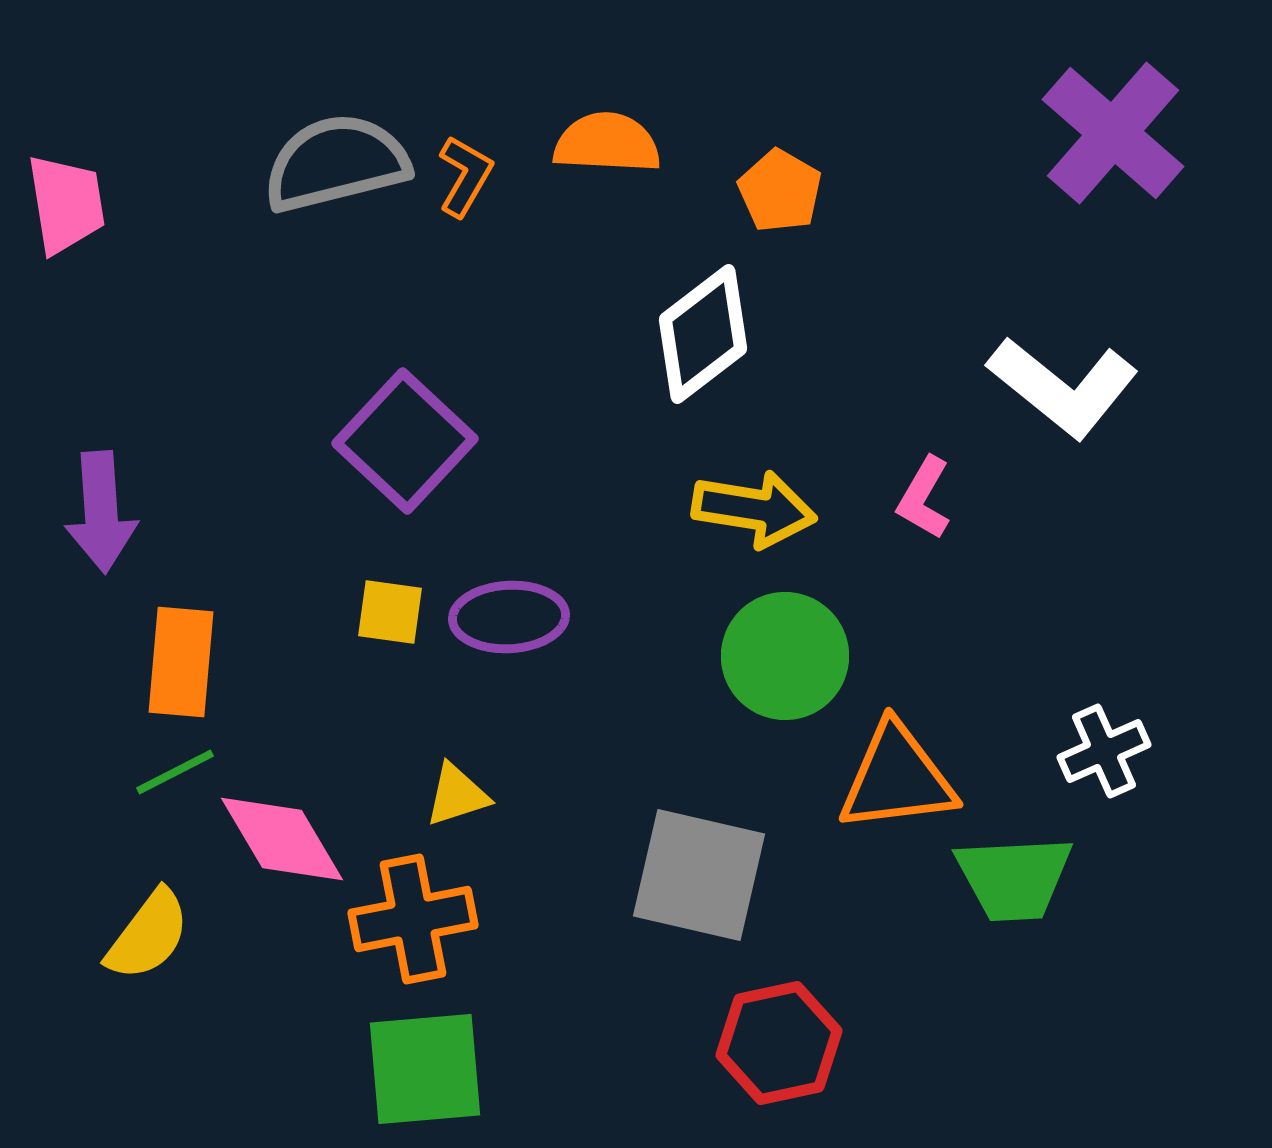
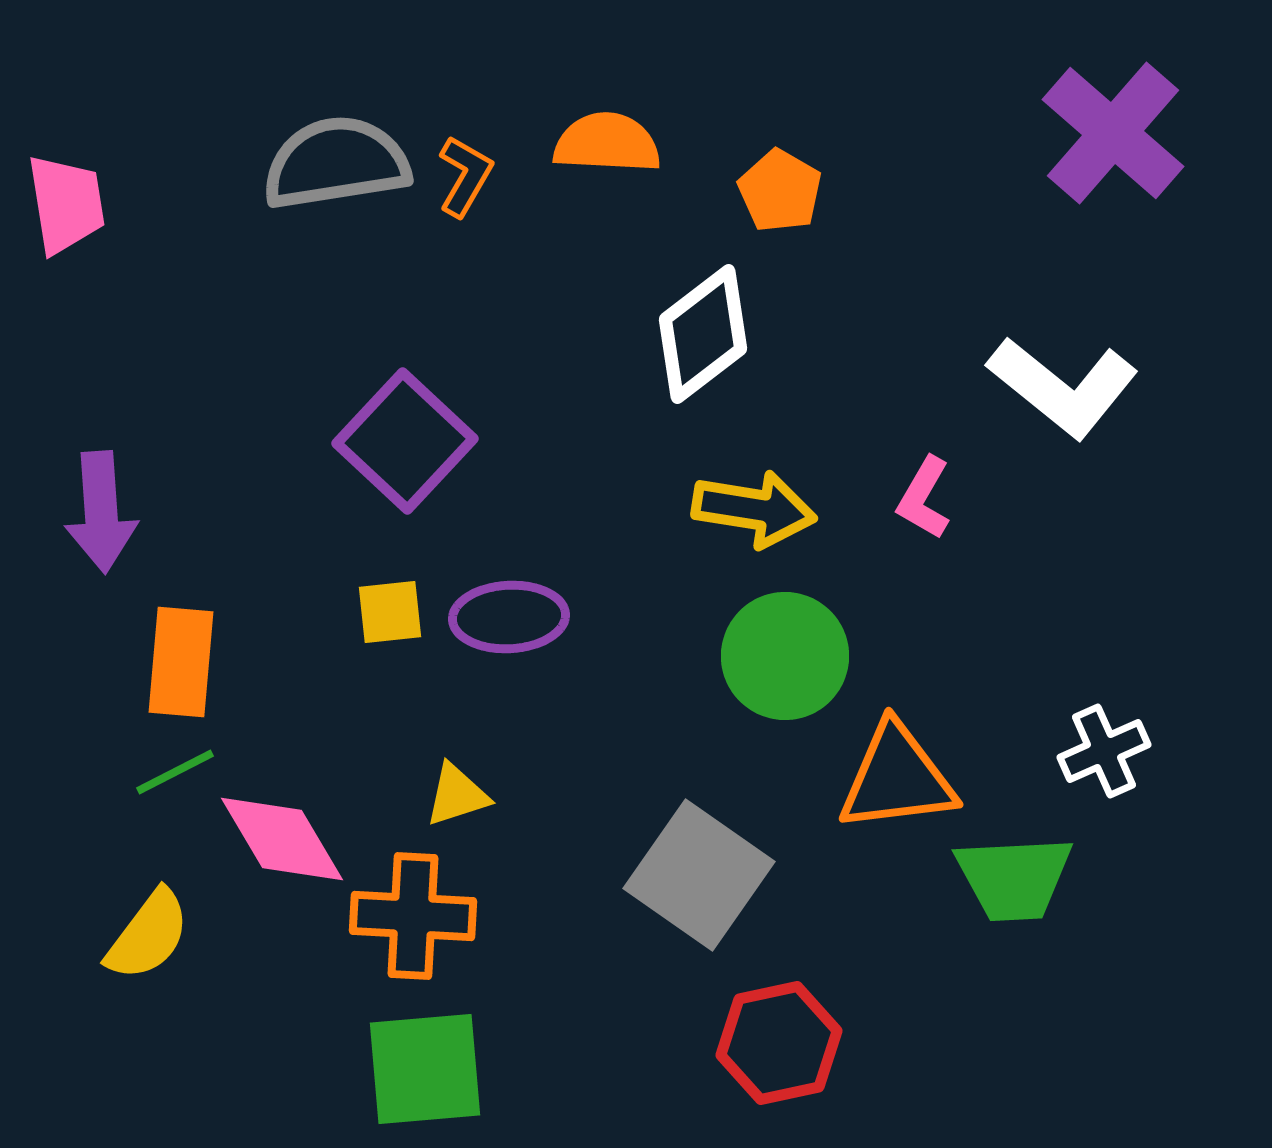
gray semicircle: rotated 5 degrees clockwise
yellow square: rotated 14 degrees counterclockwise
gray square: rotated 22 degrees clockwise
orange cross: moved 3 px up; rotated 14 degrees clockwise
